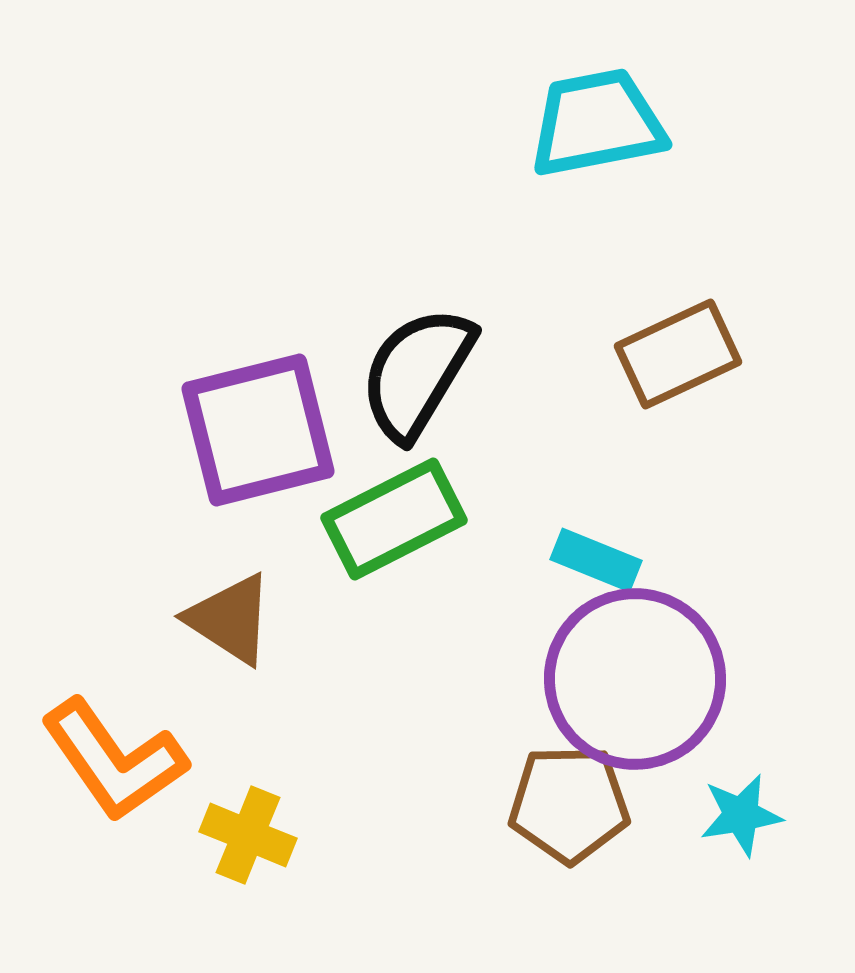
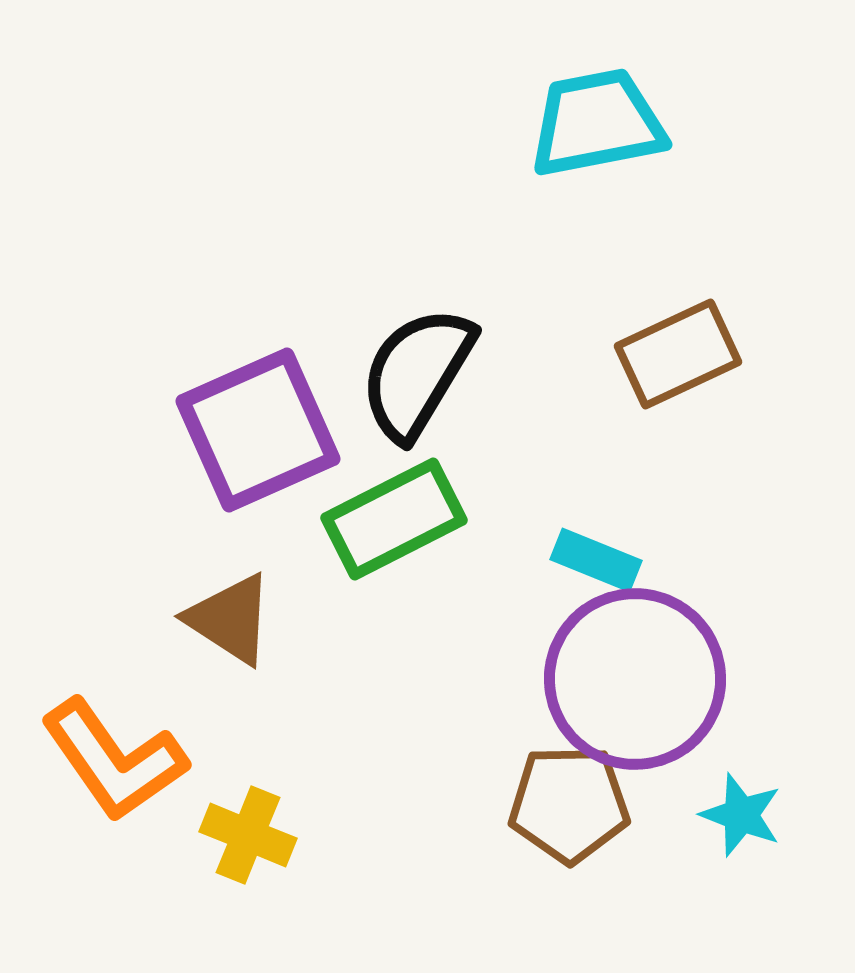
purple square: rotated 10 degrees counterclockwise
cyan star: rotated 30 degrees clockwise
